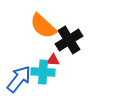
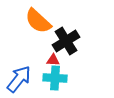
orange semicircle: moved 5 px left, 5 px up
black cross: moved 3 px left, 1 px down
cyan cross: moved 12 px right, 6 px down
